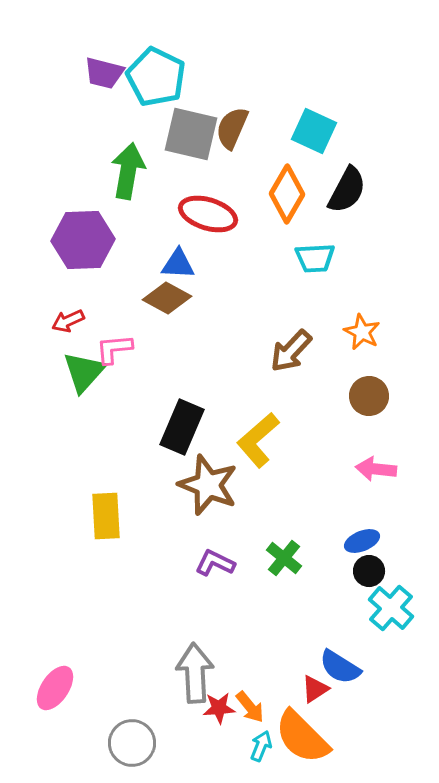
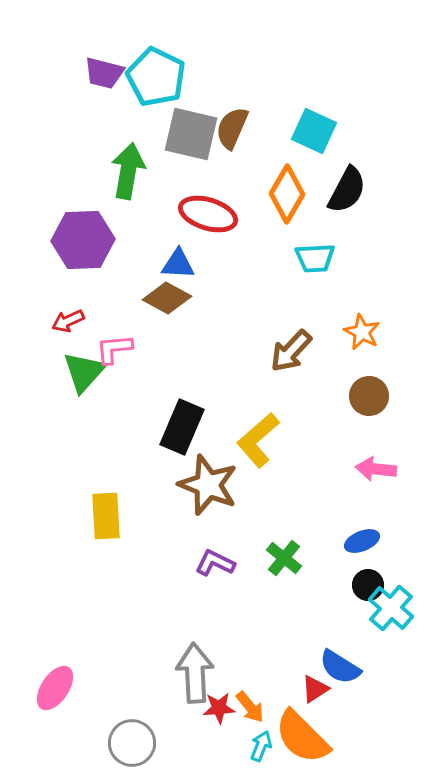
black circle: moved 1 px left, 14 px down
